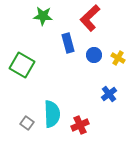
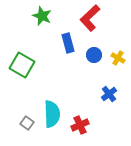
green star: moved 1 px left; rotated 18 degrees clockwise
